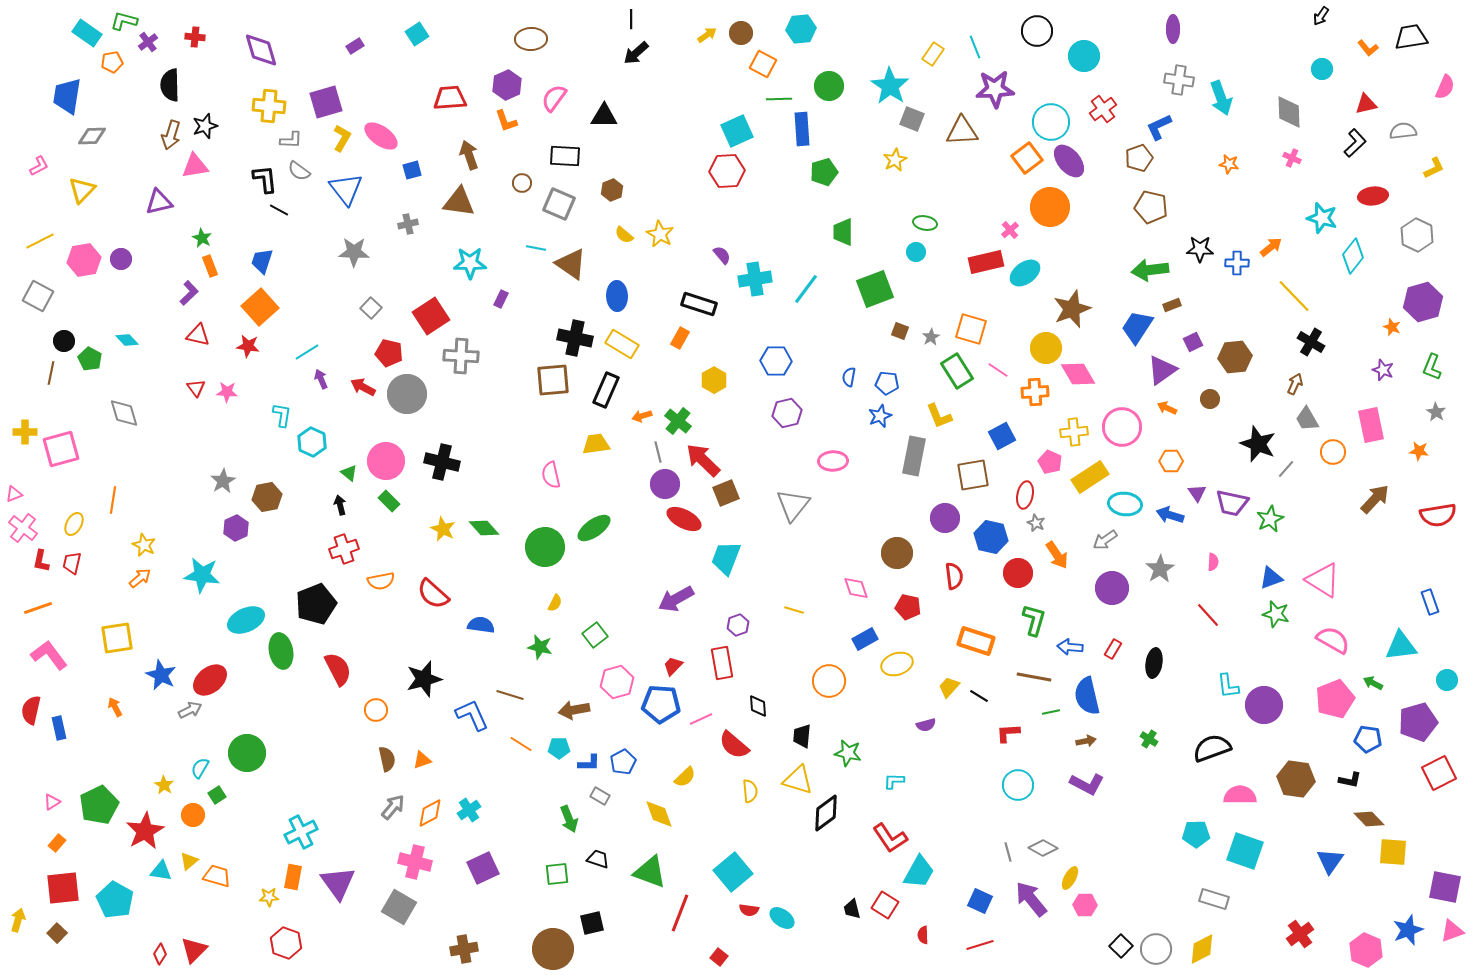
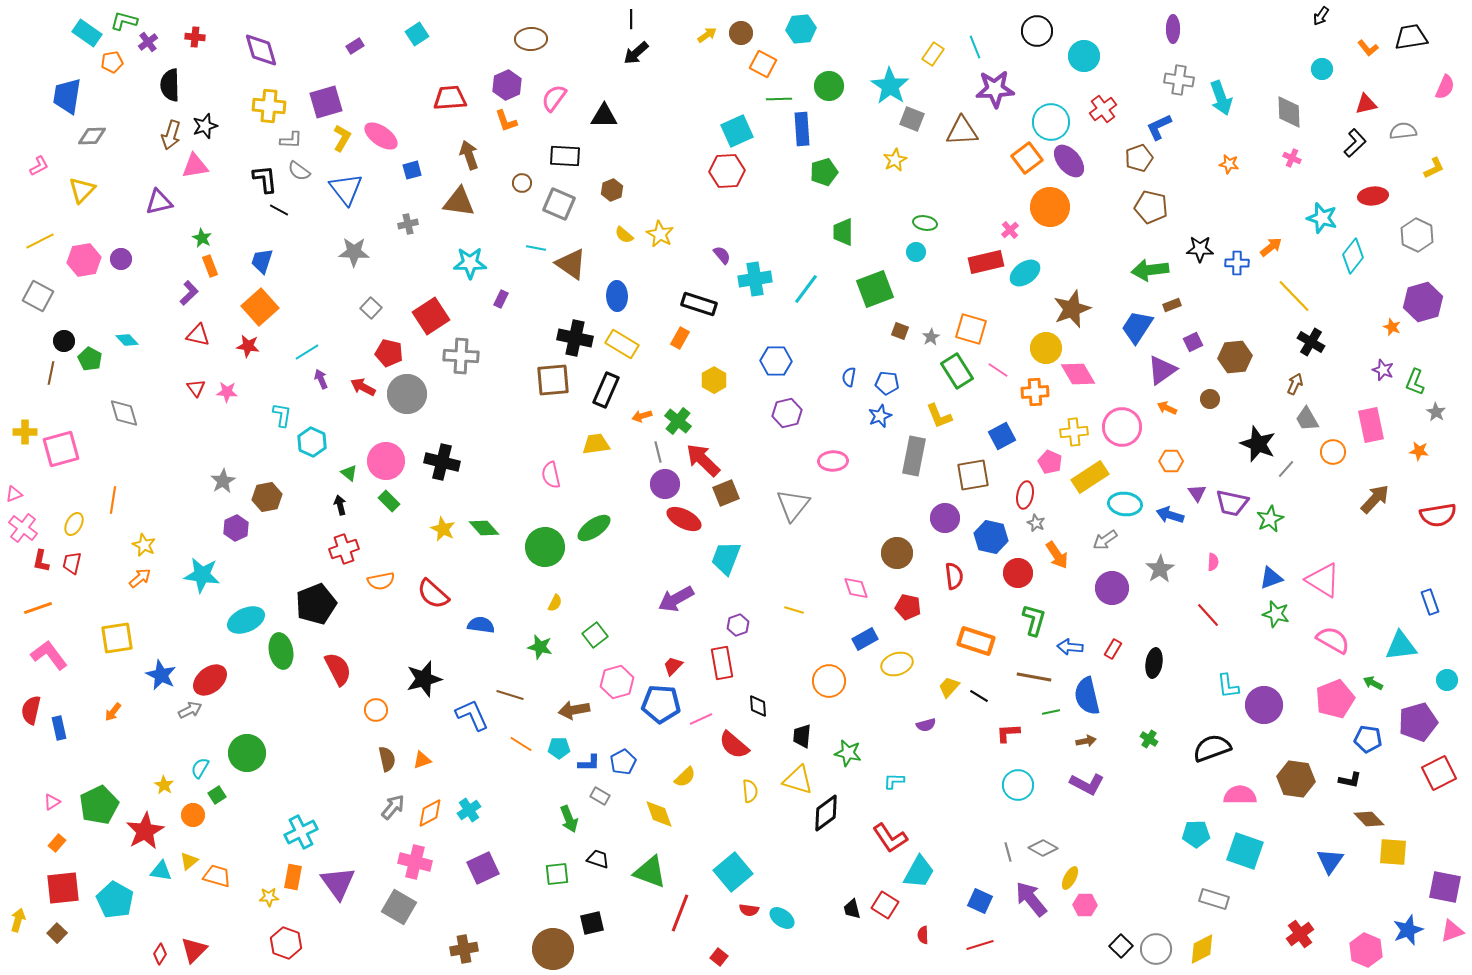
green L-shape at (1432, 367): moved 17 px left, 15 px down
orange arrow at (115, 707): moved 2 px left, 5 px down; rotated 114 degrees counterclockwise
